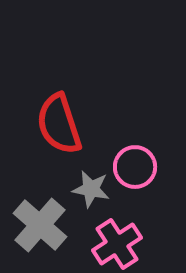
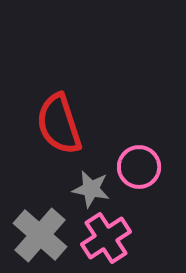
pink circle: moved 4 px right
gray cross: moved 10 px down
pink cross: moved 11 px left, 6 px up
